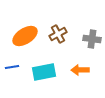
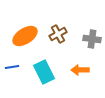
cyan rectangle: rotated 75 degrees clockwise
